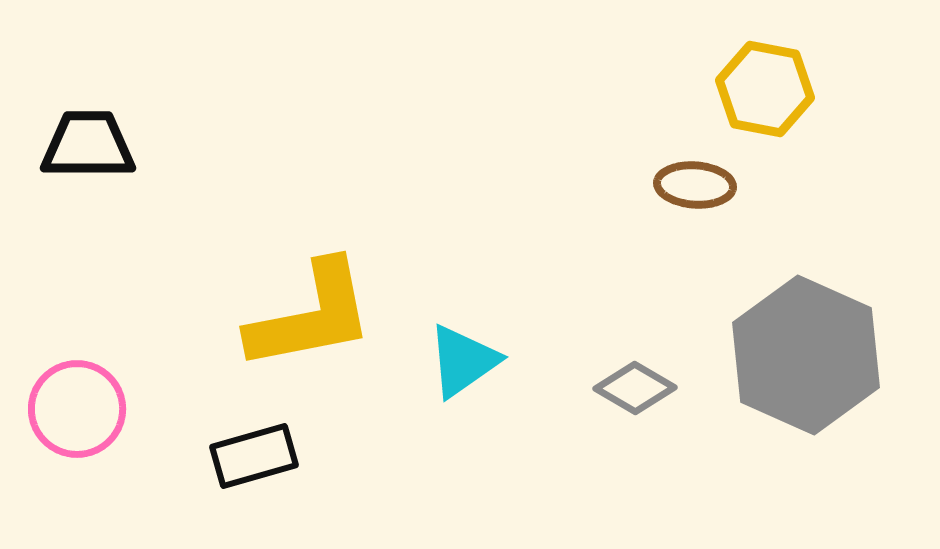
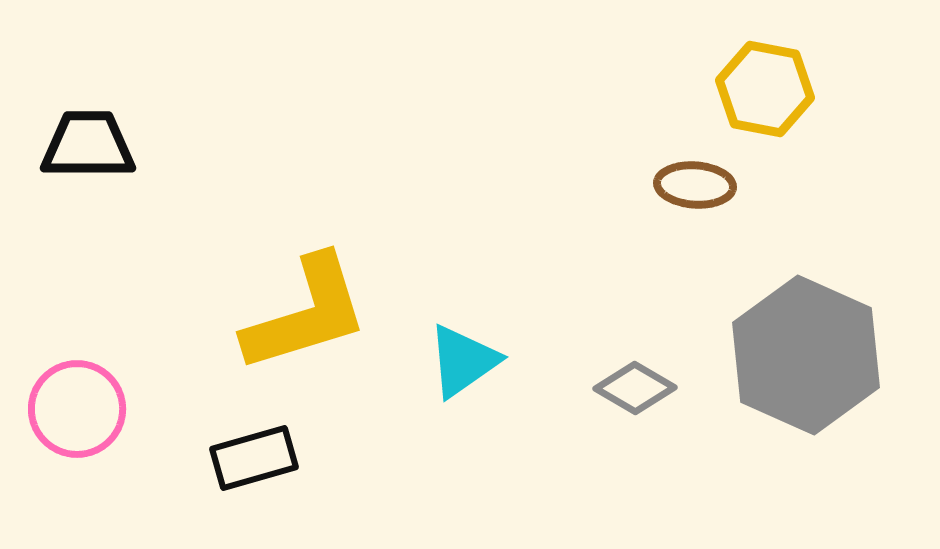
yellow L-shape: moved 5 px left, 2 px up; rotated 6 degrees counterclockwise
black rectangle: moved 2 px down
